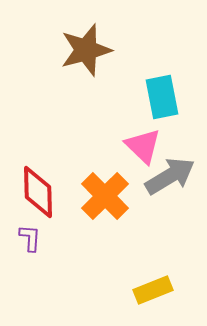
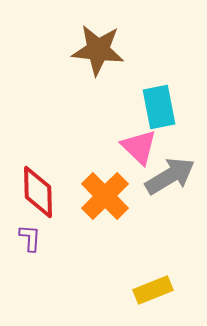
brown star: moved 12 px right; rotated 22 degrees clockwise
cyan rectangle: moved 3 px left, 10 px down
pink triangle: moved 4 px left, 1 px down
